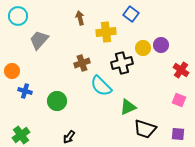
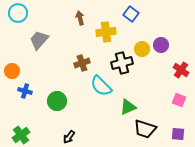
cyan circle: moved 3 px up
yellow circle: moved 1 px left, 1 px down
